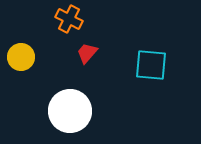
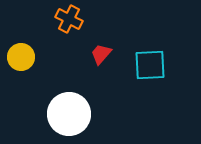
red trapezoid: moved 14 px right, 1 px down
cyan square: moved 1 px left; rotated 8 degrees counterclockwise
white circle: moved 1 px left, 3 px down
